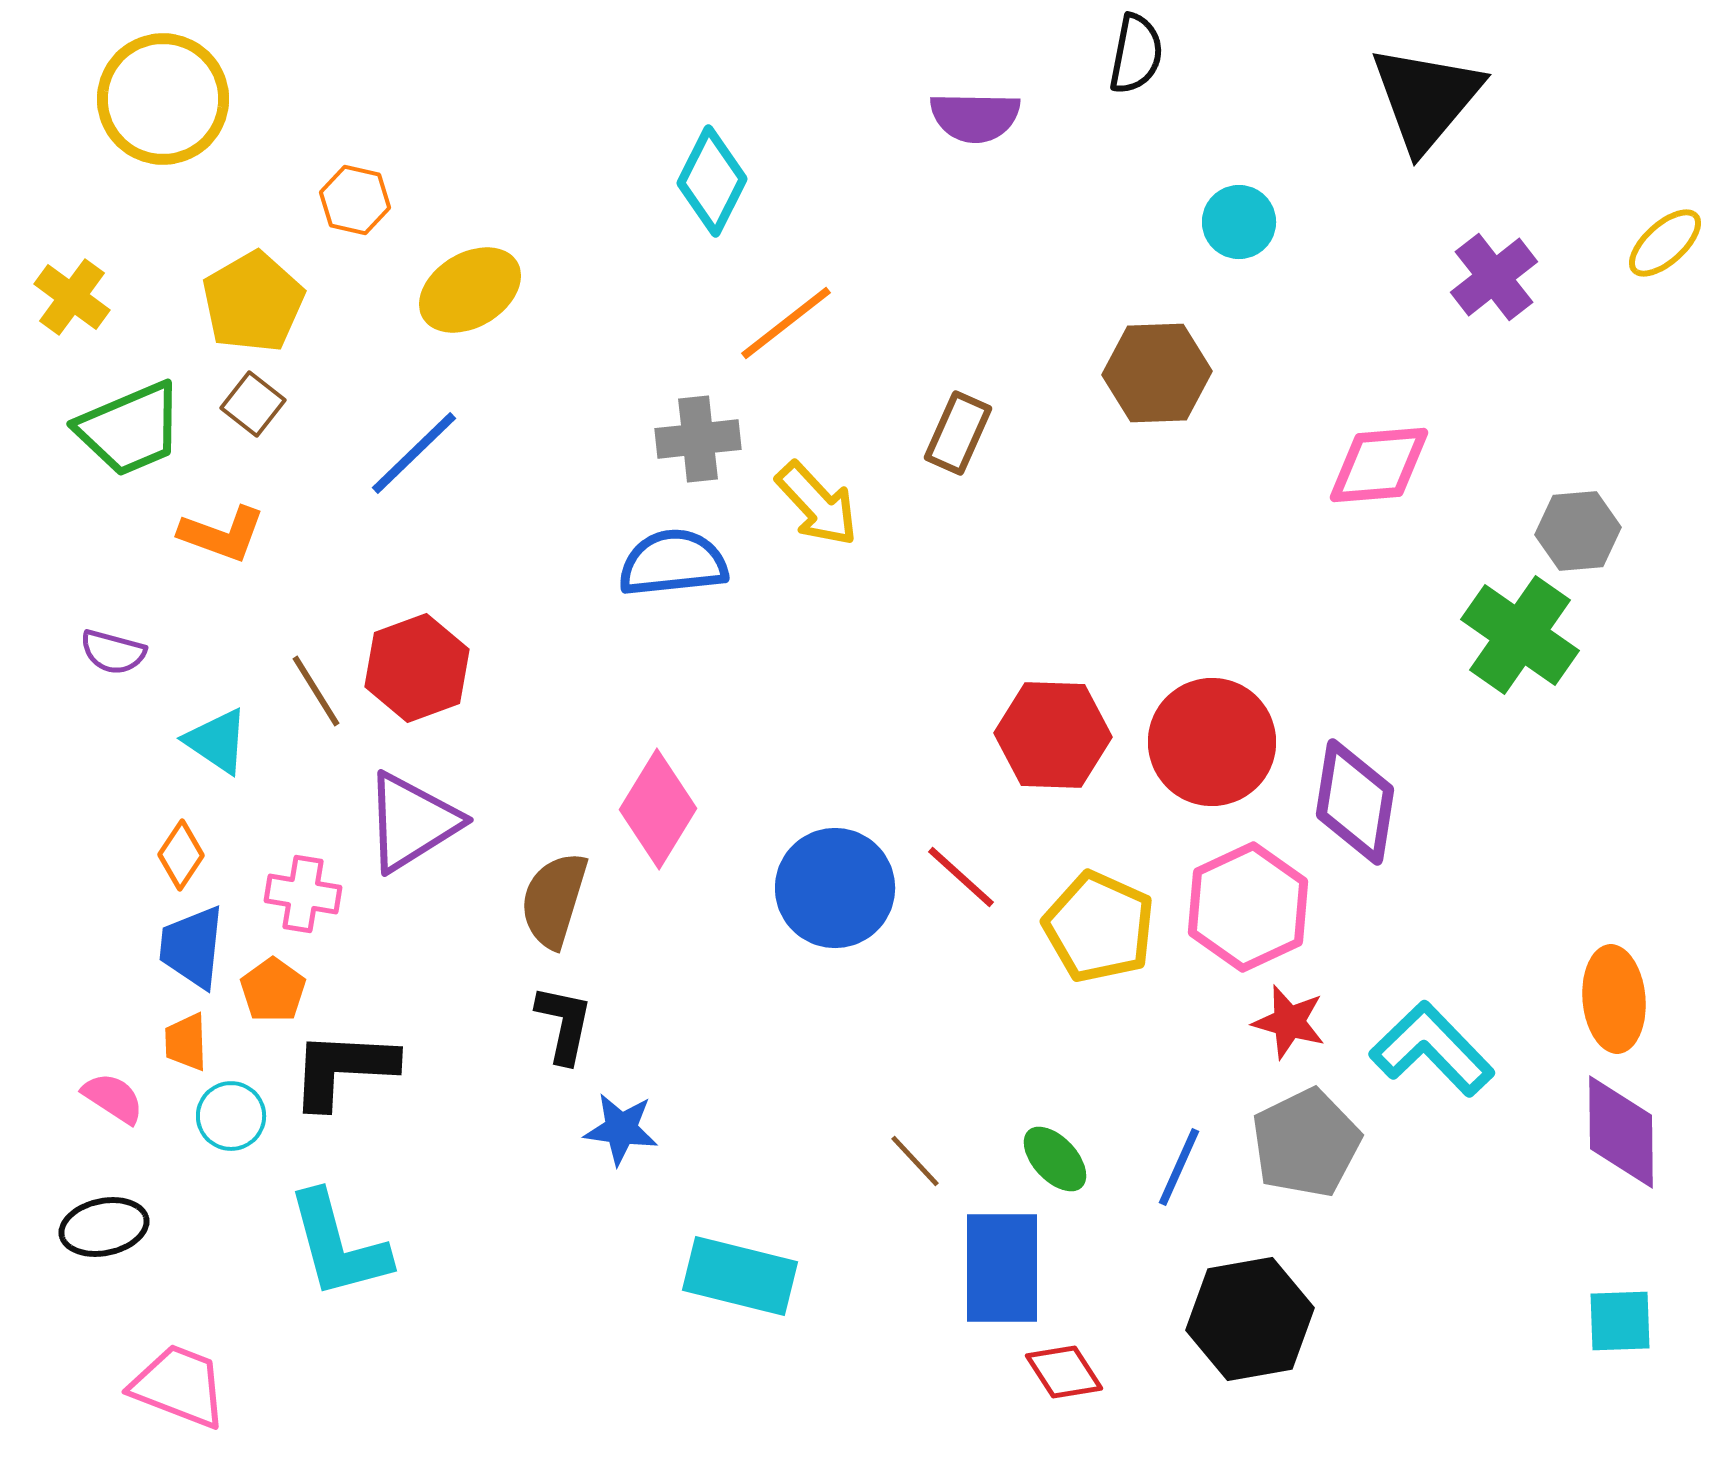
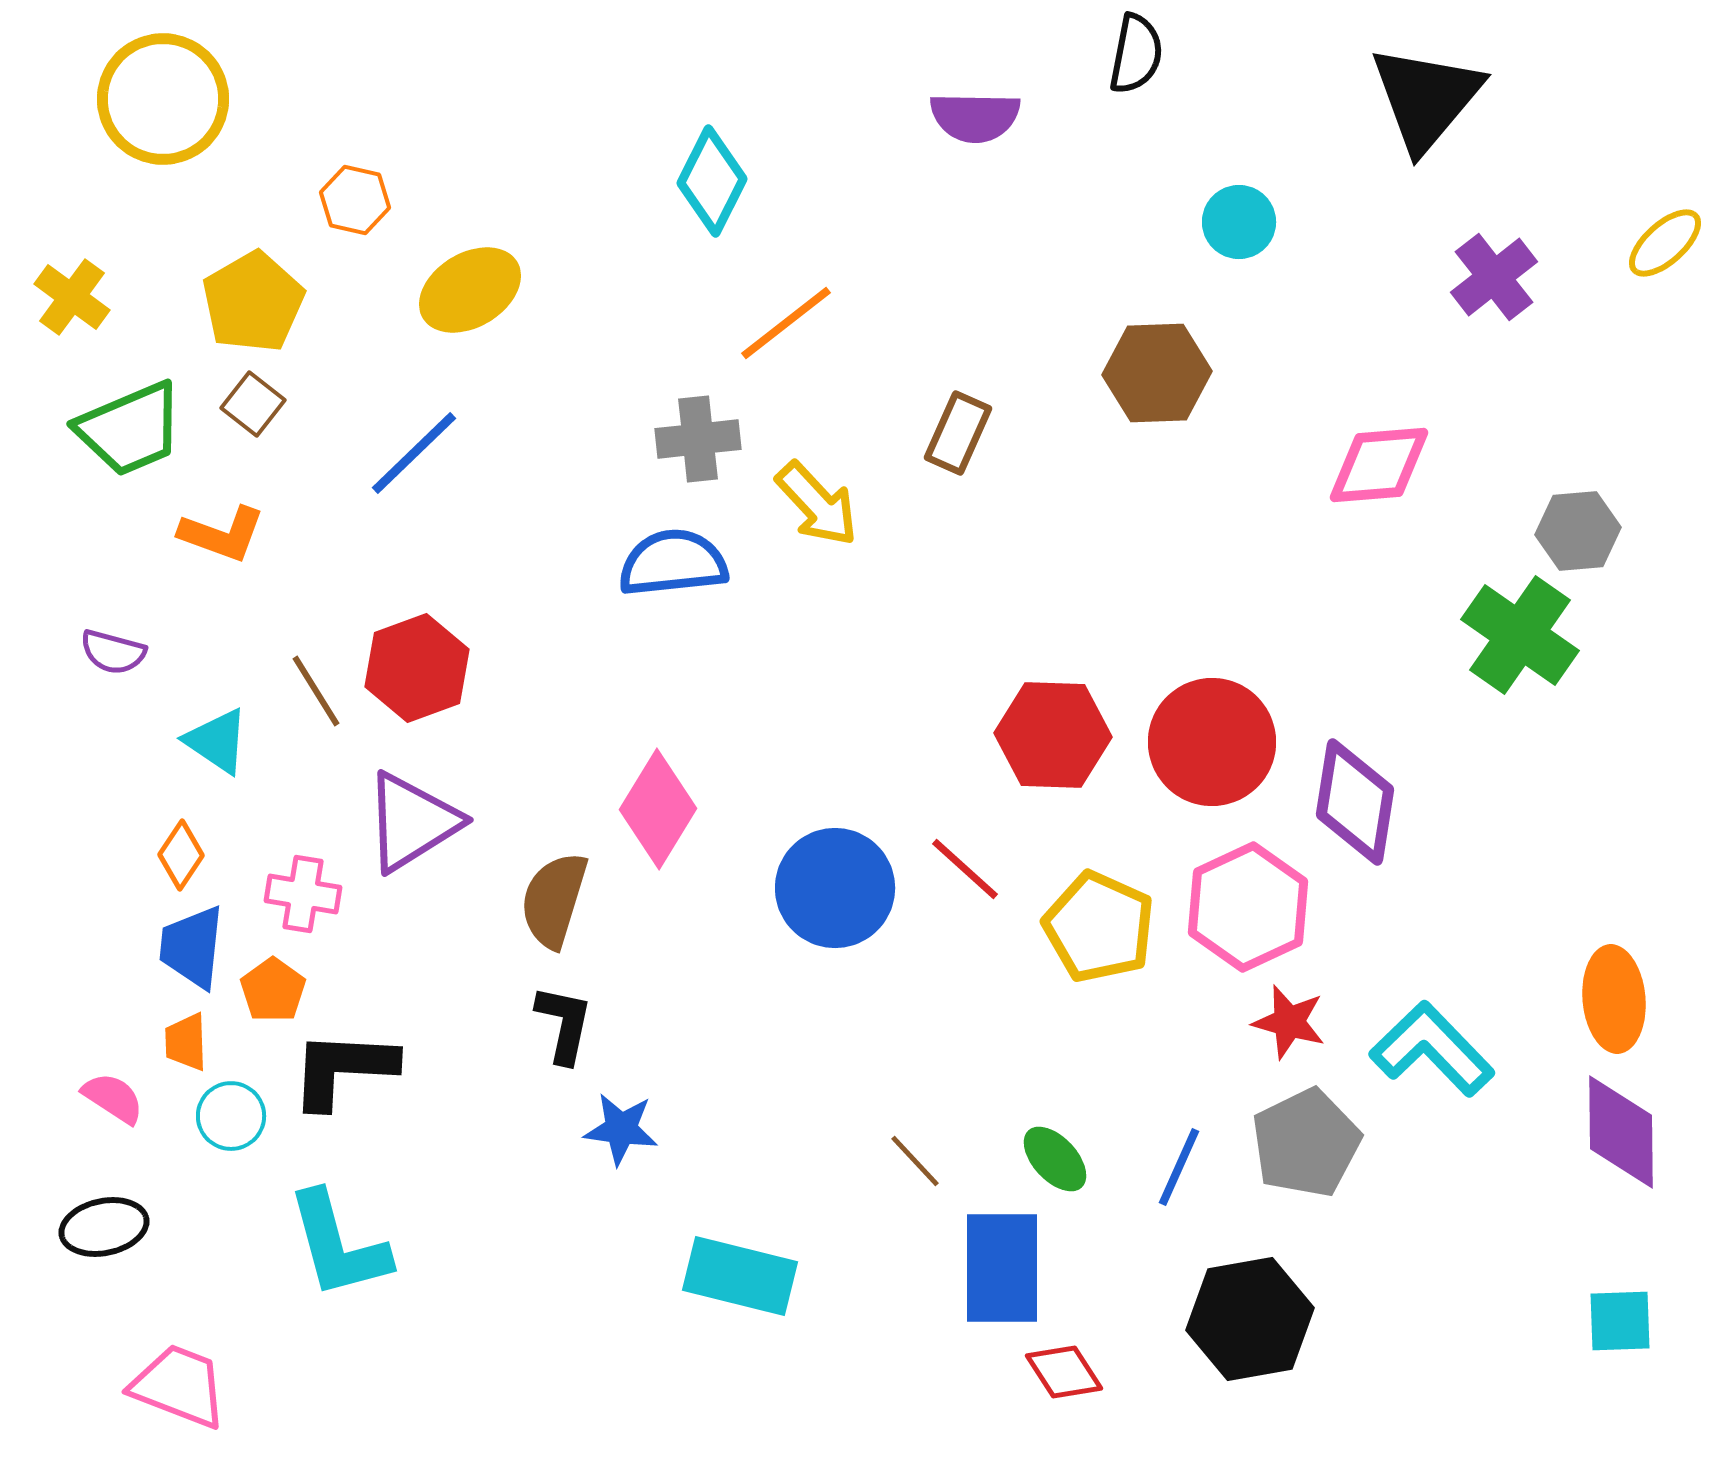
red line at (961, 877): moved 4 px right, 8 px up
